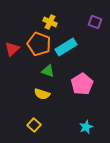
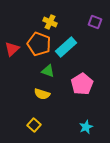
cyan rectangle: rotated 10 degrees counterclockwise
